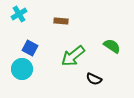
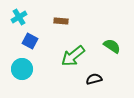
cyan cross: moved 3 px down
blue square: moved 7 px up
black semicircle: rotated 140 degrees clockwise
